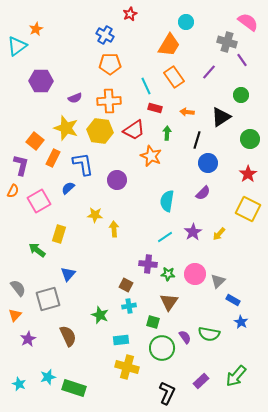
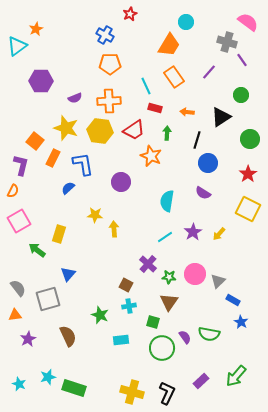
purple circle at (117, 180): moved 4 px right, 2 px down
purple semicircle at (203, 193): rotated 77 degrees clockwise
pink square at (39, 201): moved 20 px left, 20 px down
purple cross at (148, 264): rotated 36 degrees clockwise
green star at (168, 274): moved 1 px right, 3 px down
orange triangle at (15, 315): rotated 40 degrees clockwise
yellow cross at (127, 367): moved 5 px right, 25 px down
